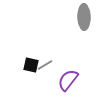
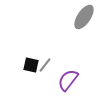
gray ellipse: rotated 35 degrees clockwise
gray line: rotated 21 degrees counterclockwise
